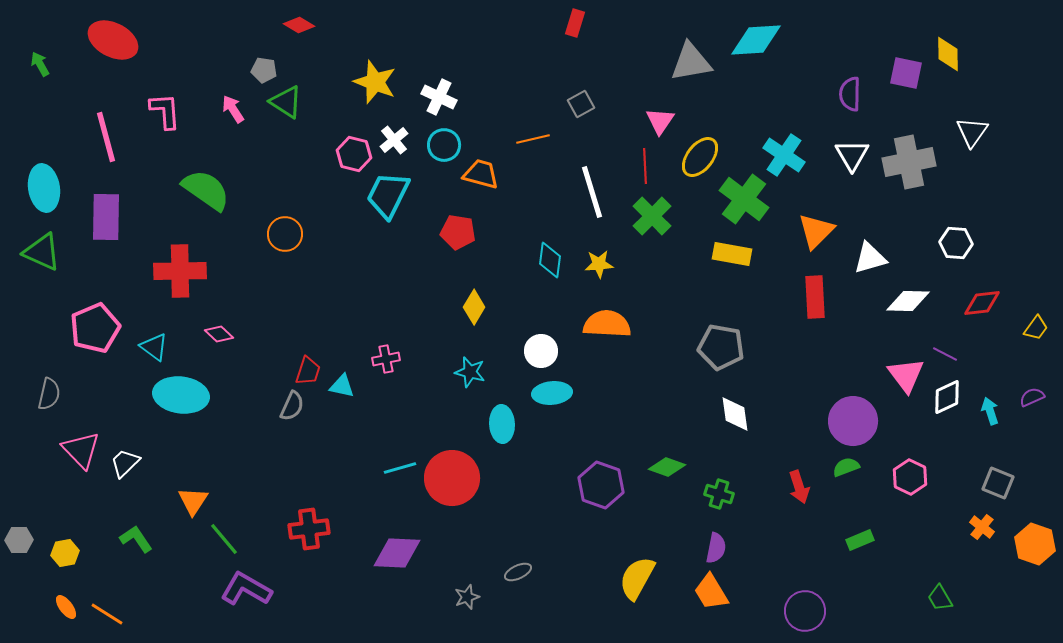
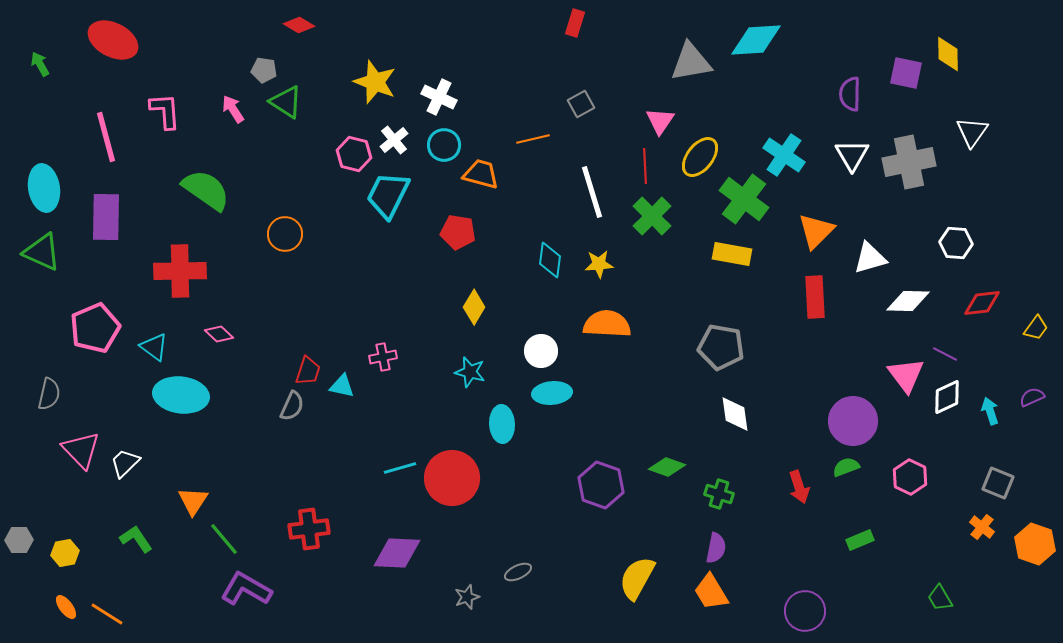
pink cross at (386, 359): moved 3 px left, 2 px up
